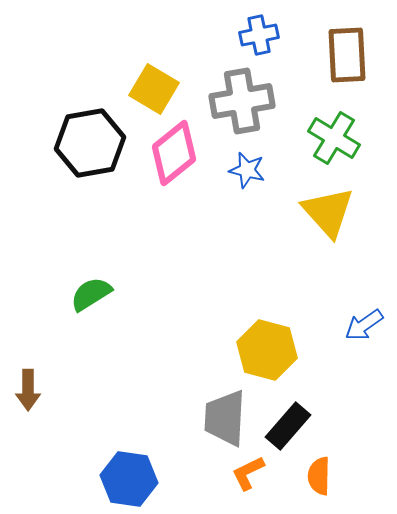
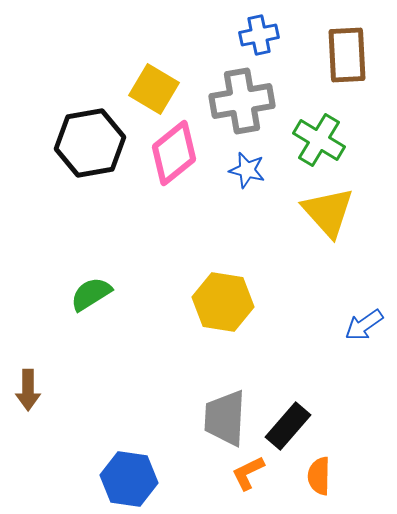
green cross: moved 15 px left, 2 px down
yellow hexagon: moved 44 px left, 48 px up; rotated 6 degrees counterclockwise
